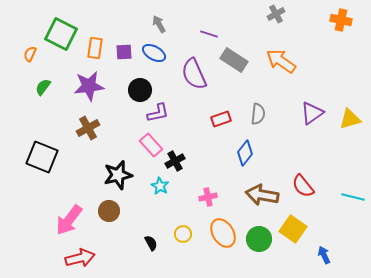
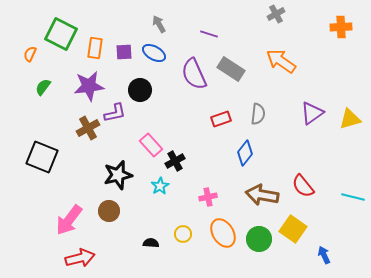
orange cross: moved 7 px down; rotated 15 degrees counterclockwise
gray rectangle: moved 3 px left, 9 px down
purple L-shape: moved 43 px left
cyan star: rotated 12 degrees clockwise
black semicircle: rotated 56 degrees counterclockwise
